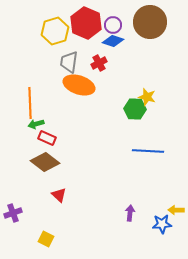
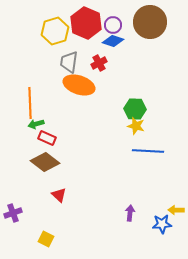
yellow star: moved 11 px left, 29 px down
